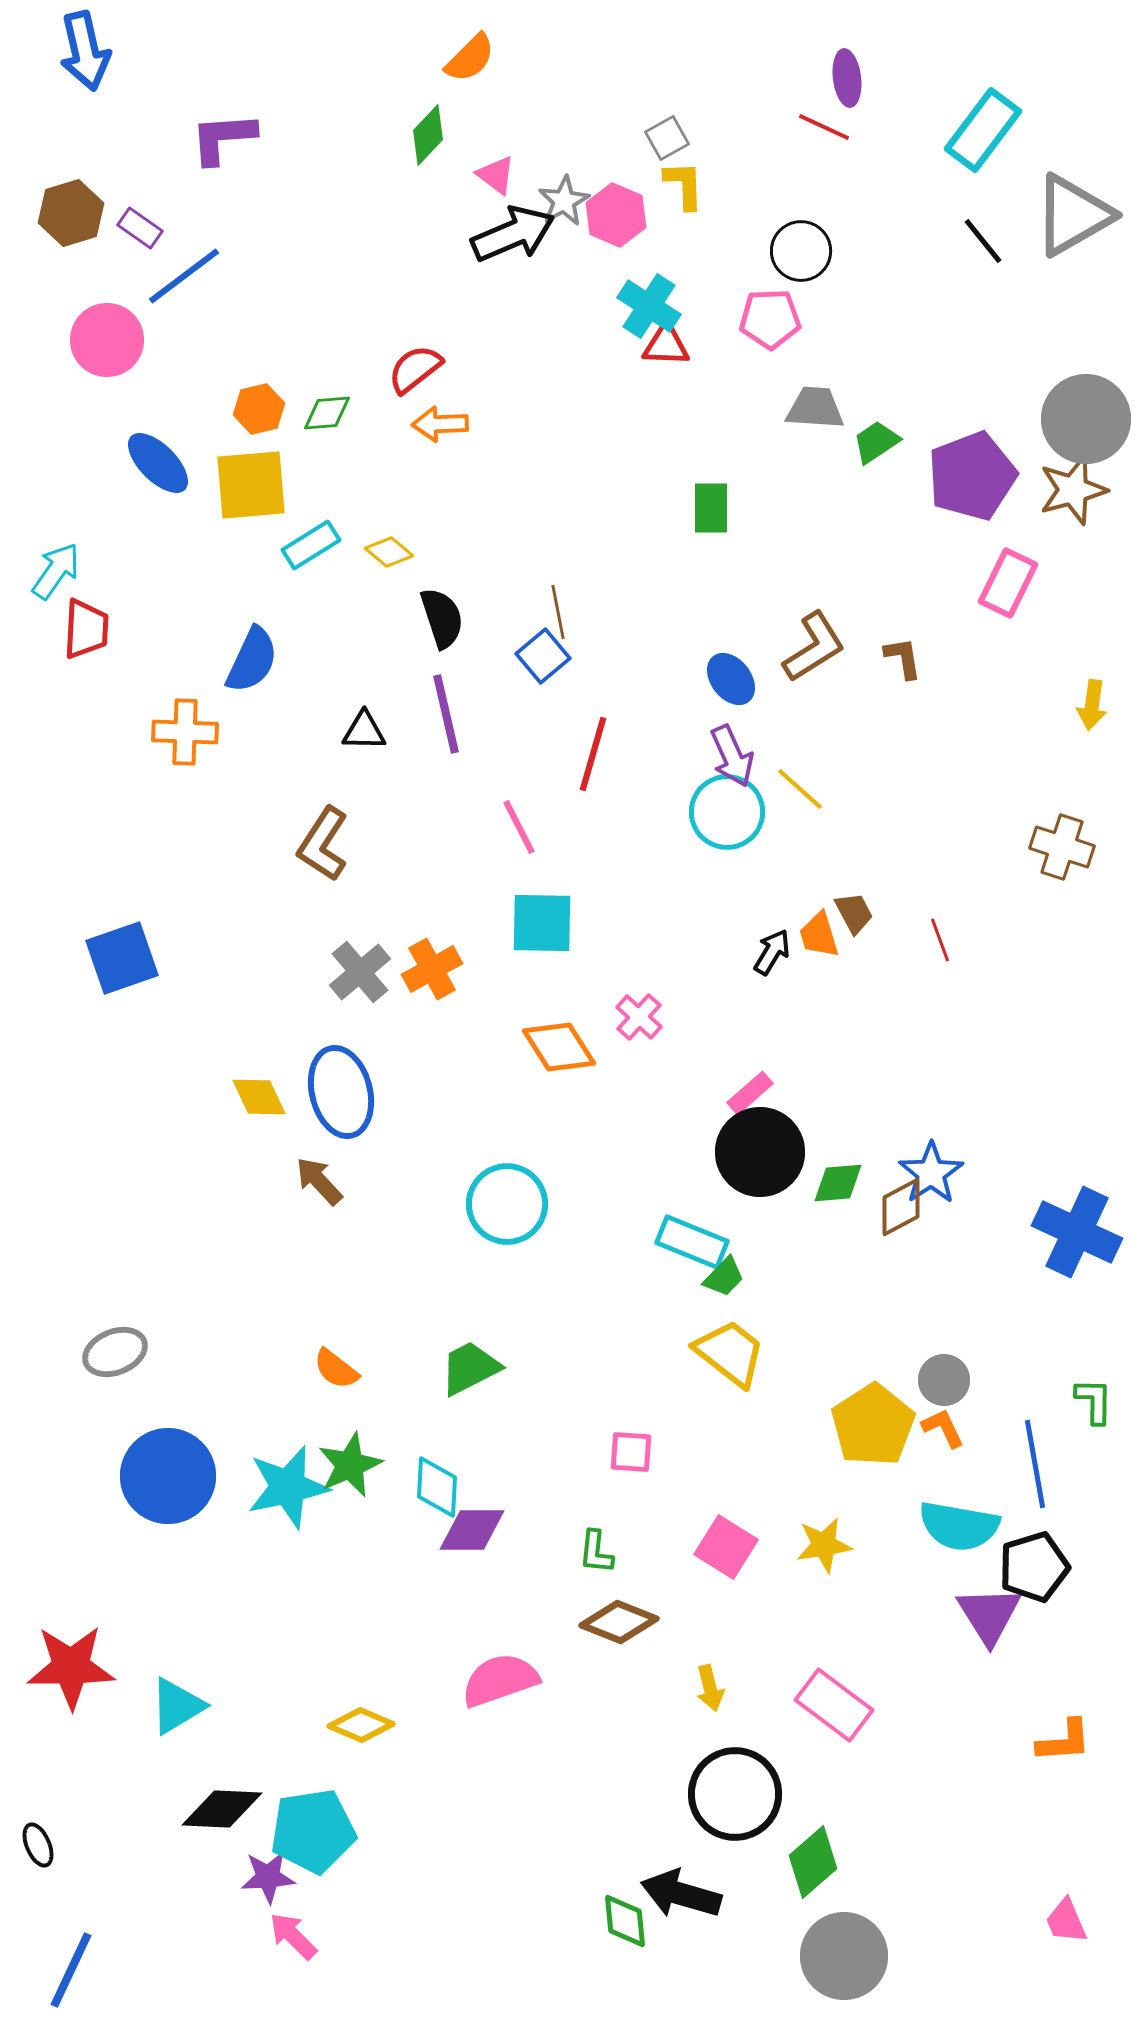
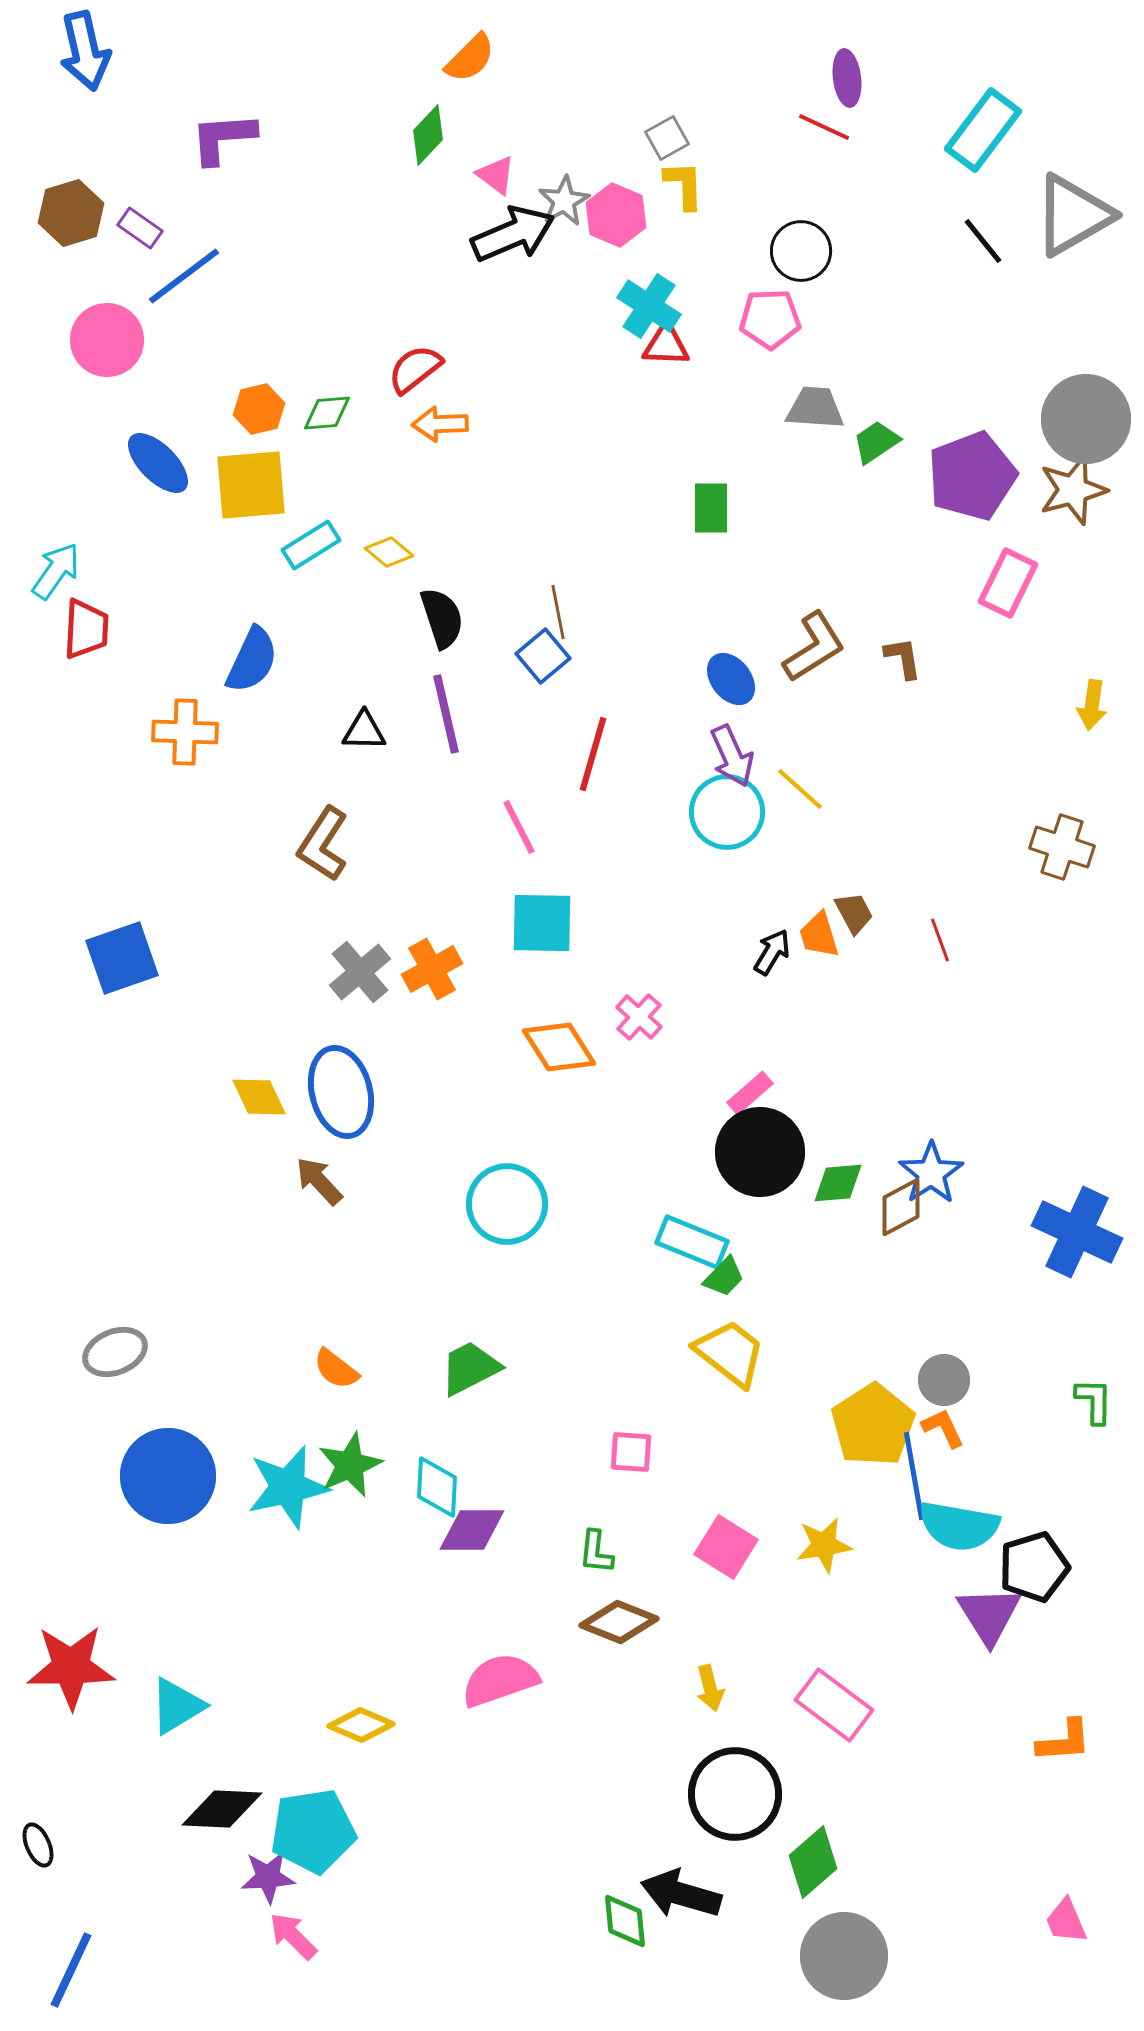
blue line at (1035, 1464): moved 121 px left, 12 px down
